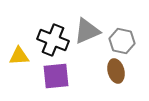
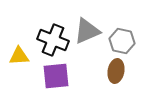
brown ellipse: rotated 25 degrees clockwise
